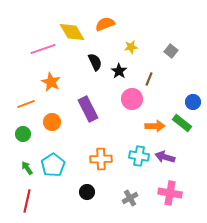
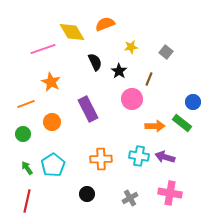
gray square: moved 5 px left, 1 px down
black circle: moved 2 px down
